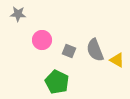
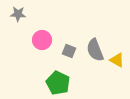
green pentagon: moved 1 px right, 1 px down
